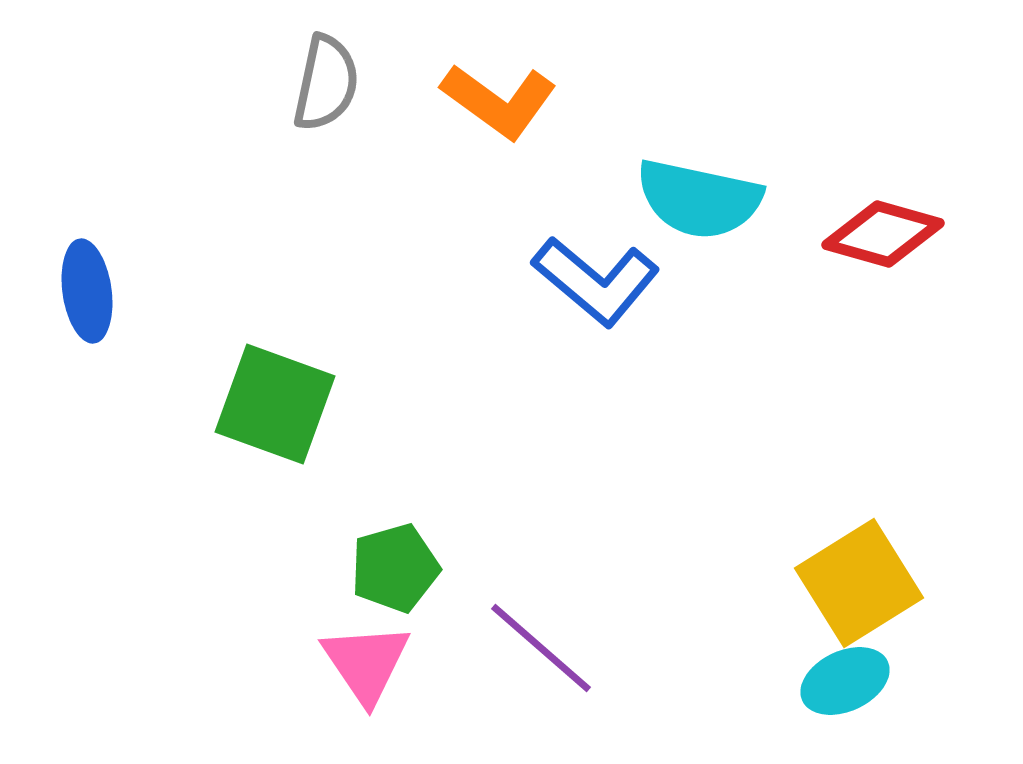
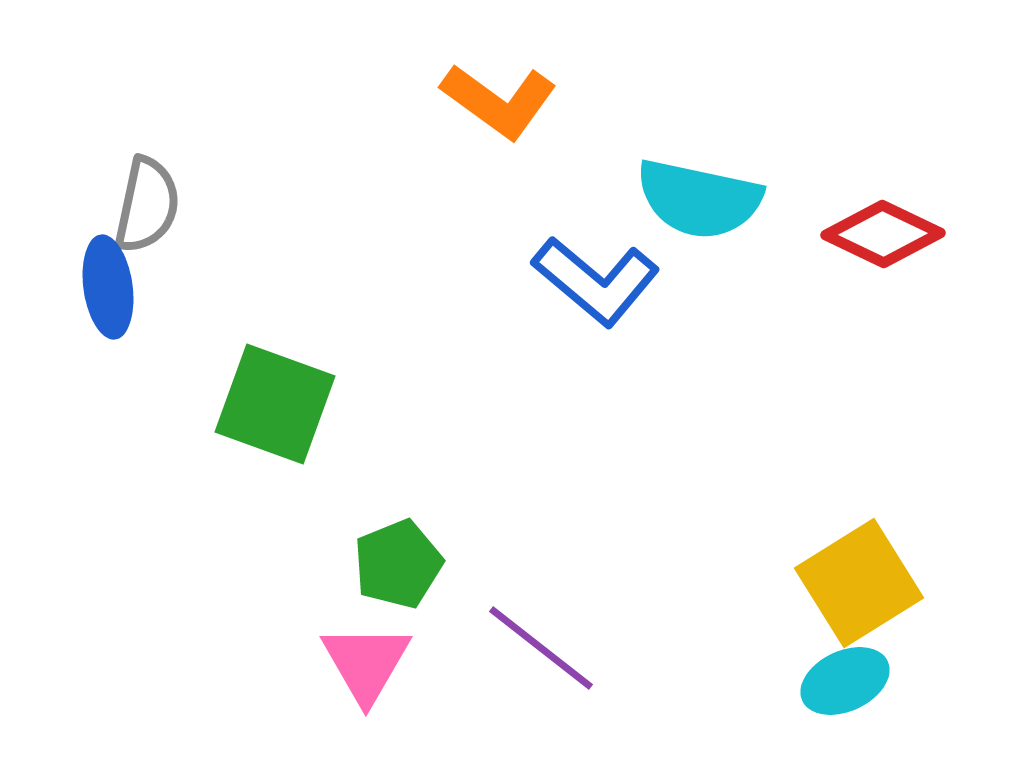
gray semicircle: moved 179 px left, 122 px down
red diamond: rotated 10 degrees clockwise
blue ellipse: moved 21 px right, 4 px up
green pentagon: moved 3 px right, 4 px up; rotated 6 degrees counterclockwise
purple line: rotated 3 degrees counterclockwise
pink triangle: rotated 4 degrees clockwise
